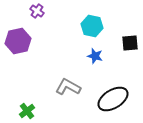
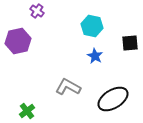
blue star: rotated 14 degrees clockwise
